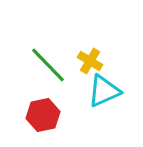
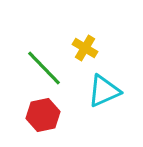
yellow cross: moved 5 px left, 13 px up
green line: moved 4 px left, 3 px down
